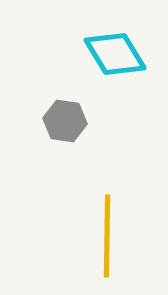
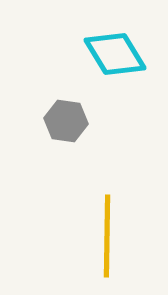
gray hexagon: moved 1 px right
